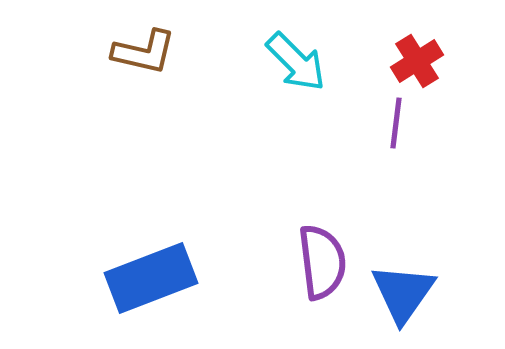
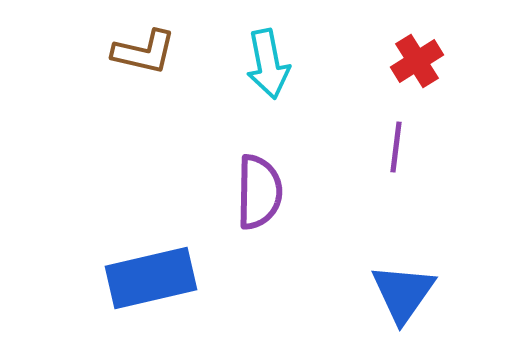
cyan arrow: moved 28 px left, 2 px down; rotated 34 degrees clockwise
purple line: moved 24 px down
purple semicircle: moved 63 px left, 70 px up; rotated 8 degrees clockwise
blue rectangle: rotated 8 degrees clockwise
